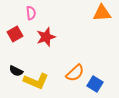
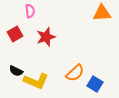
pink semicircle: moved 1 px left, 2 px up
